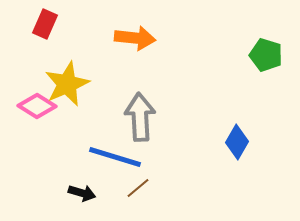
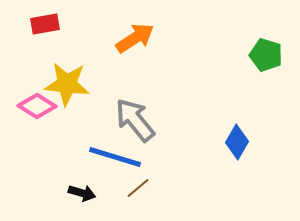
red rectangle: rotated 56 degrees clockwise
orange arrow: rotated 39 degrees counterclockwise
yellow star: rotated 30 degrees clockwise
gray arrow: moved 5 px left, 3 px down; rotated 36 degrees counterclockwise
